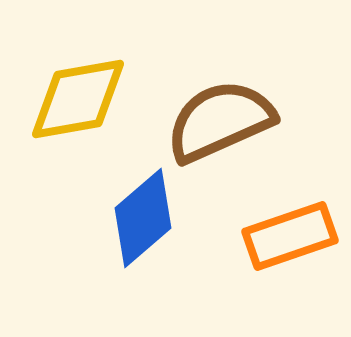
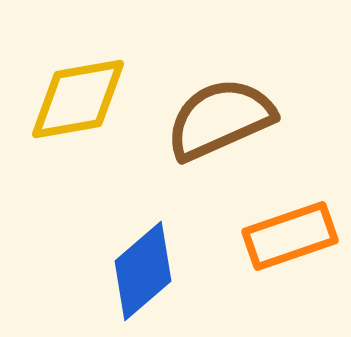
brown semicircle: moved 2 px up
blue diamond: moved 53 px down
